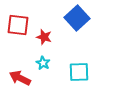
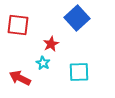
red star: moved 7 px right, 7 px down; rotated 28 degrees clockwise
